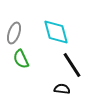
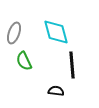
green semicircle: moved 3 px right, 2 px down
black line: rotated 28 degrees clockwise
black semicircle: moved 6 px left, 2 px down
